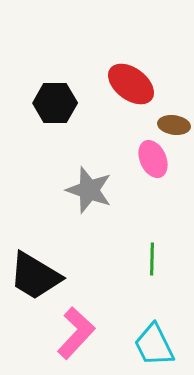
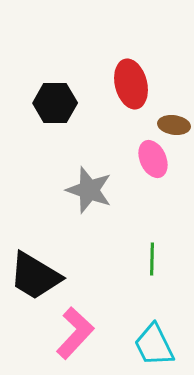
red ellipse: rotated 39 degrees clockwise
pink L-shape: moved 1 px left
